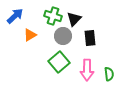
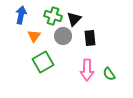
blue arrow: moved 6 px right, 1 px up; rotated 36 degrees counterclockwise
orange triangle: moved 4 px right, 1 px down; rotated 24 degrees counterclockwise
green square: moved 16 px left; rotated 10 degrees clockwise
green semicircle: rotated 152 degrees clockwise
